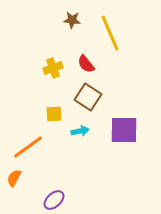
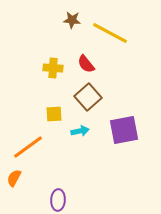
yellow line: rotated 39 degrees counterclockwise
yellow cross: rotated 24 degrees clockwise
brown square: rotated 16 degrees clockwise
purple square: rotated 12 degrees counterclockwise
purple ellipse: moved 4 px right; rotated 45 degrees counterclockwise
